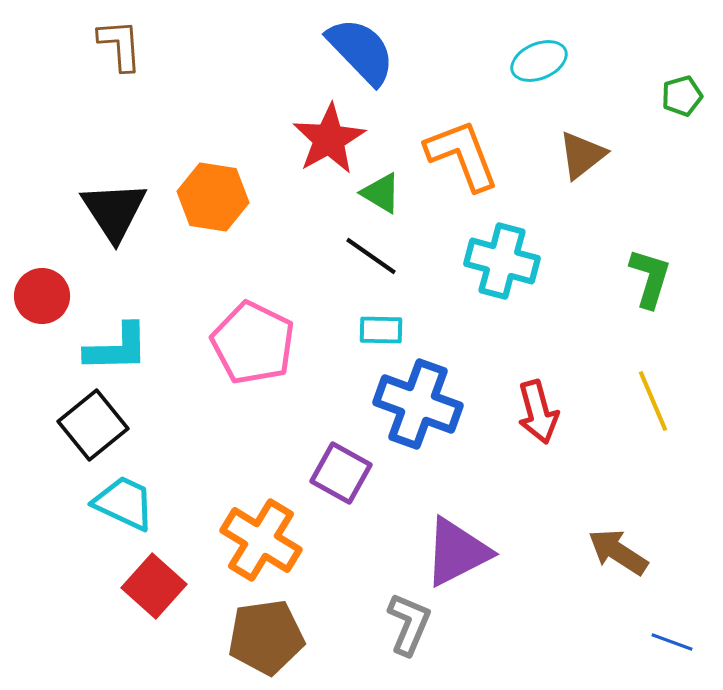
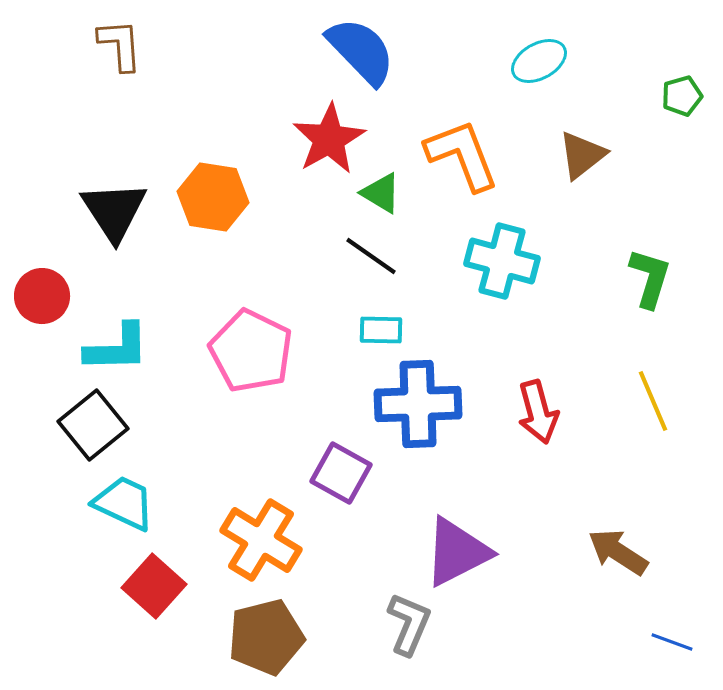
cyan ellipse: rotated 6 degrees counterclockwise
pink pentagon: moved 2 px left, 8 px down
blue cross: rotated 22 degrees counterclockwise
brown pentagon: rotated 6 degrees counterclockwise
